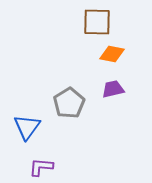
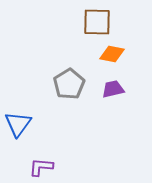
gray pentagon: moved 19 px up
blue triangle: moved 9 px left, 3 px up
